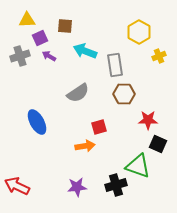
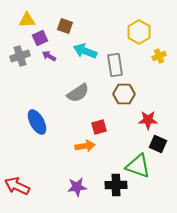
brown square: rotated 14 degrees clockwise
black cross: rotated 15 degrees clockwise
